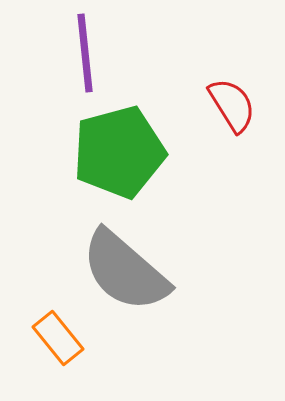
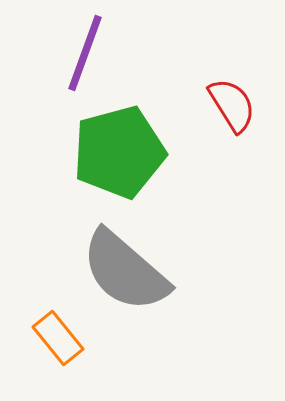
purple line: rotated 26 degrees clockwise
